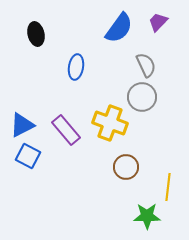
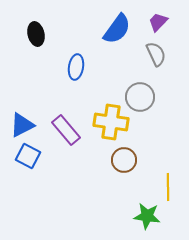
blue semicircle: moved 2 px left, 1 px down
gray semicircle: moved 10 px right, 11 px up
gray circle: moved 2 px left
yellow cross: moved 1 px right, 1 px up; rotated 12 degrees counterclockwise
brown circle: moved 2 px left, 7 px up
yellow line: rotated 8 degrees counterclockwise
green star: rotated 8 degrees clockwise
